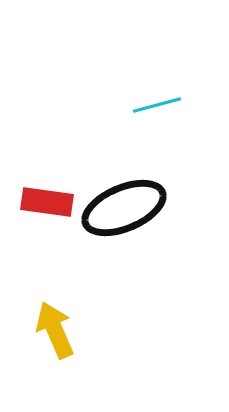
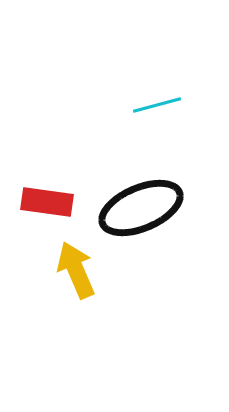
black ellipse: moved 17 px right
yellow arrow: moved 21 px right, 60 px up
